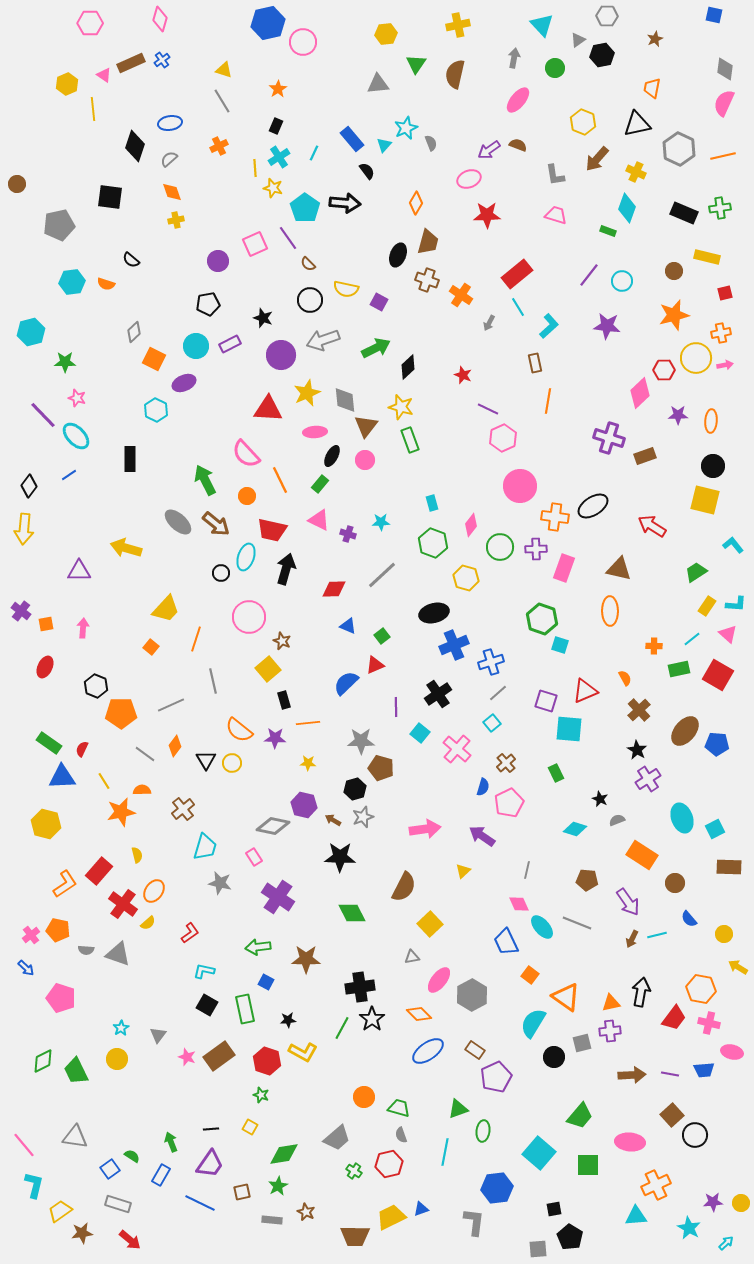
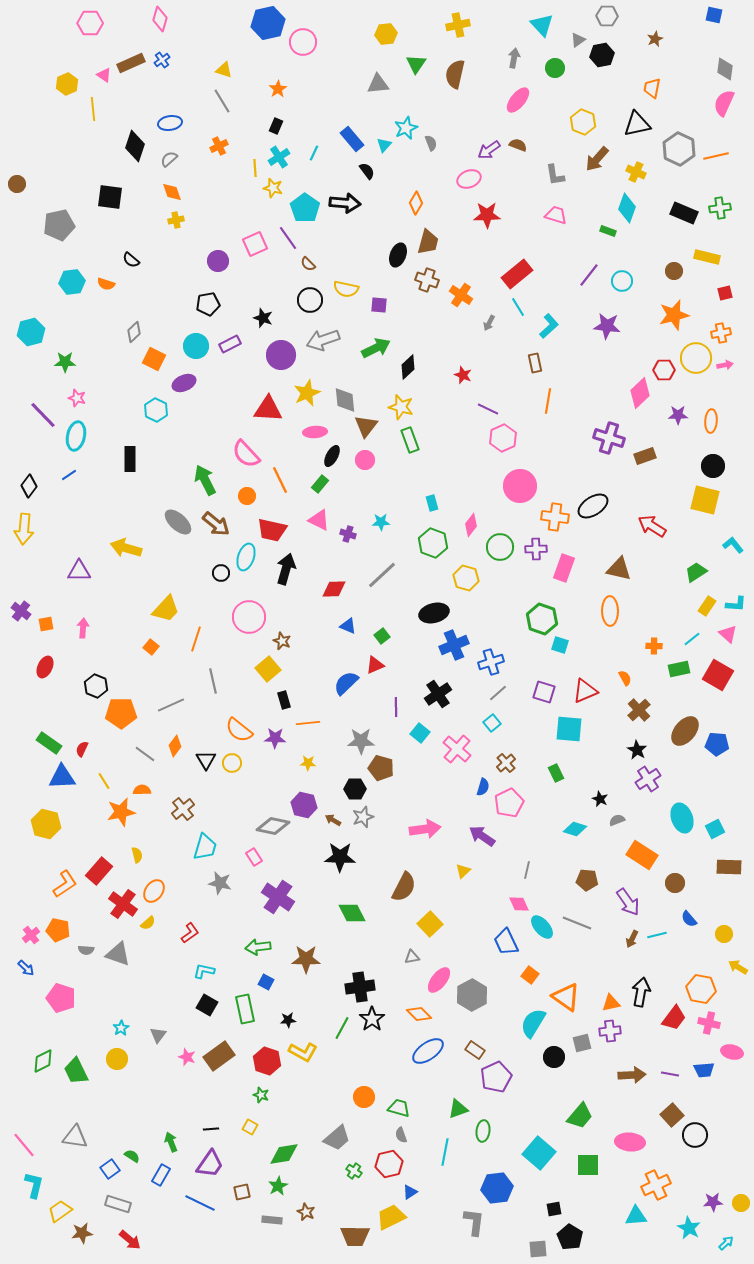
orange line at (723, 156): moved 7 px left
purple square at (379, 302): moved 3 px down; rotated 24 degrees counterclockwise
cyan ellipse at (76, 436): rotated 56 degrees clockwise
purple square at (546, 701): moved 2 px left, 9 px up
black hexagon at (355, 789): rotated 15 degrees clockwise
blue triangle at (421, 1209): moved 11 px left, 17 px up; rotated 14 degrees counterclockwise
